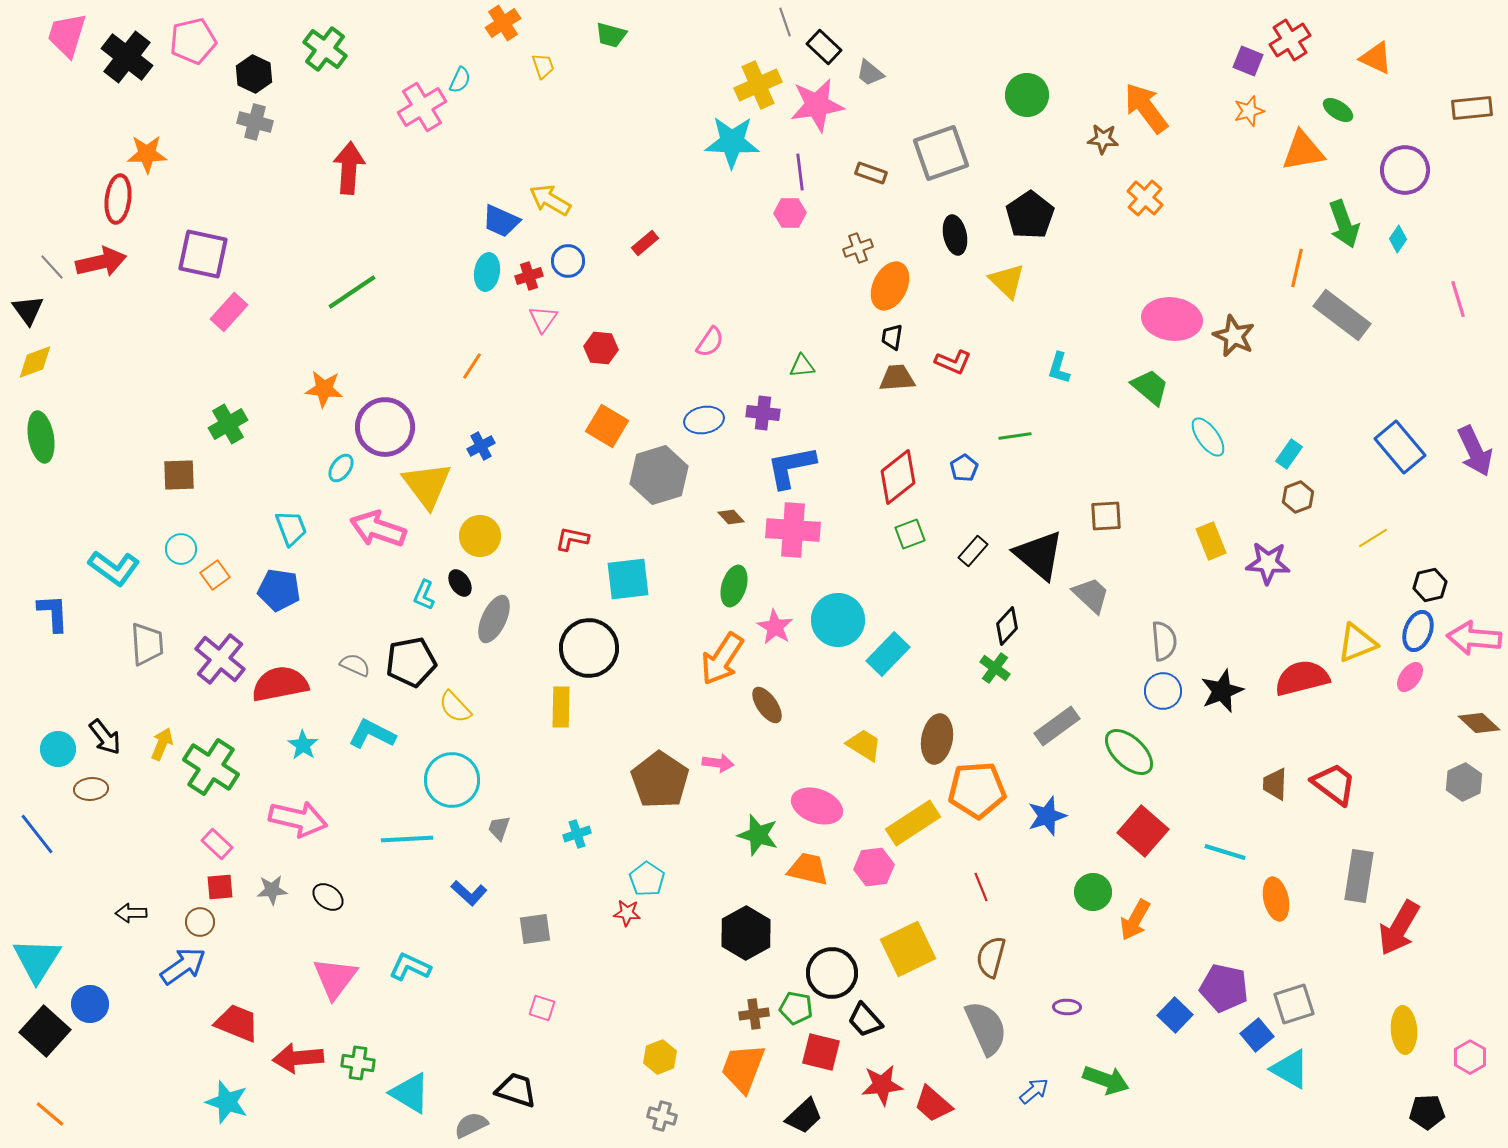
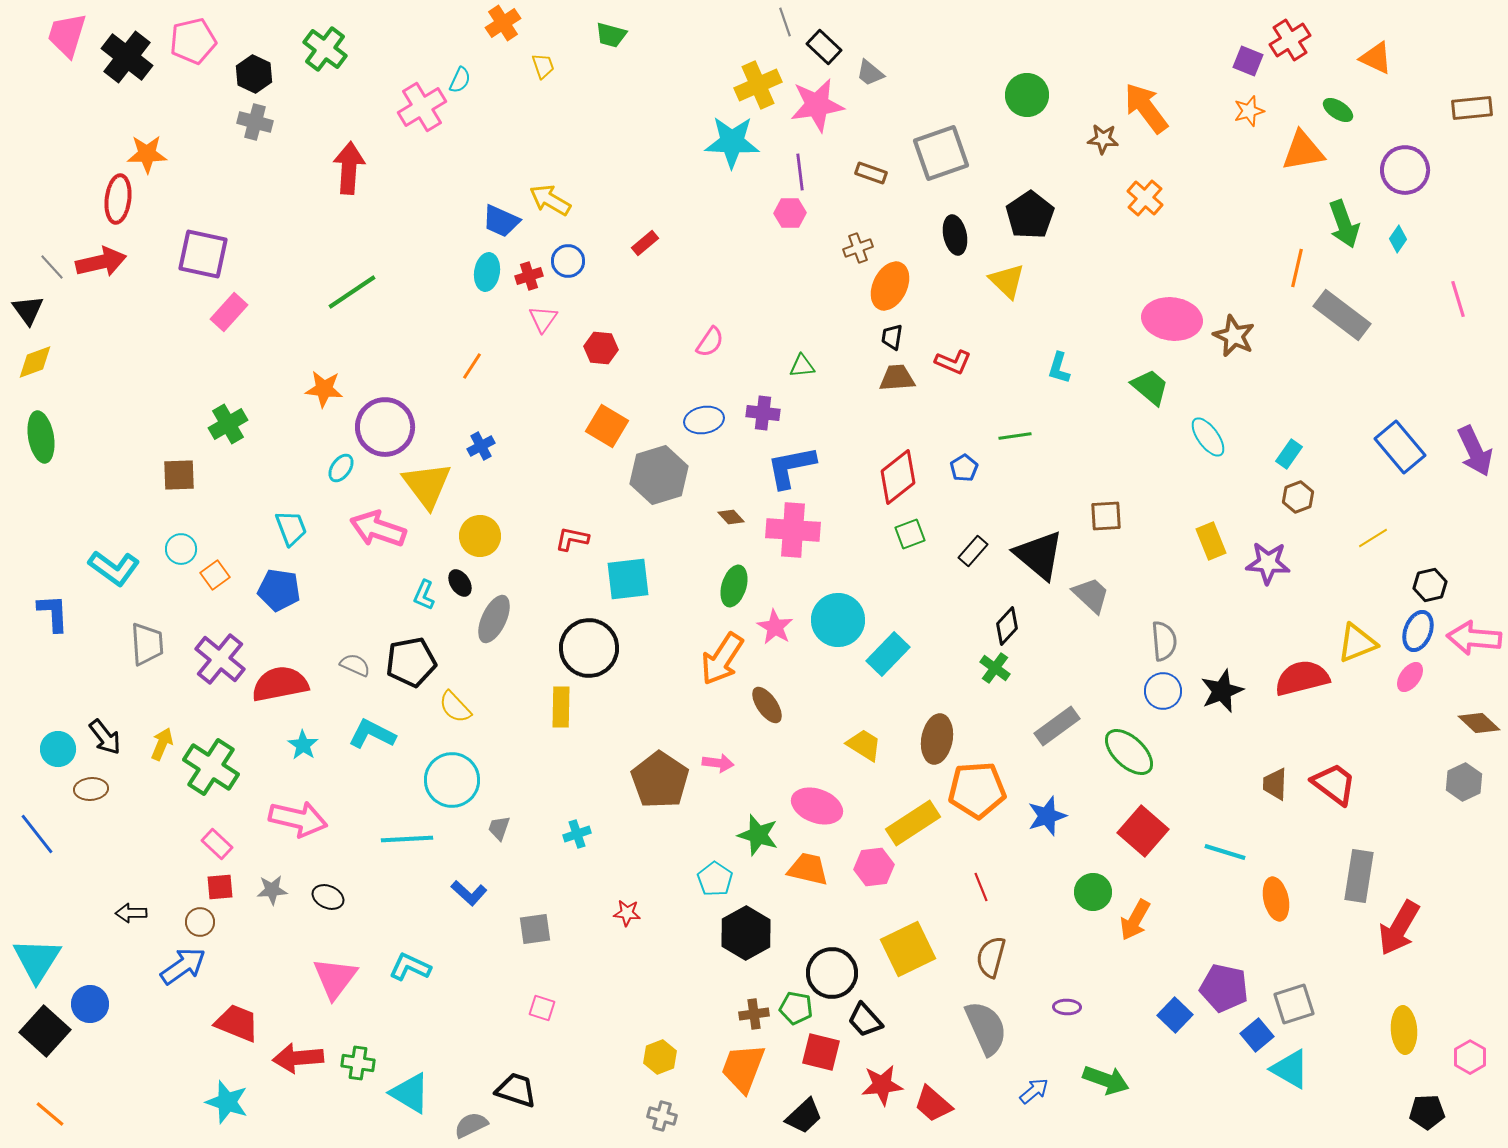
cyan pentagon at (647, 879): moved 68 px right
black ellipse at (328, 897): rotated 12 degrees counterclockwise
